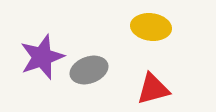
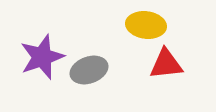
yellow ellipse: moved 5 px left, 2 px up
red triangle: moved 13 px right, 25 px up; rotated 9 degrees clockwise
